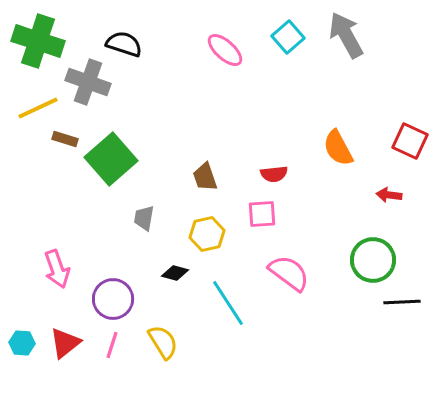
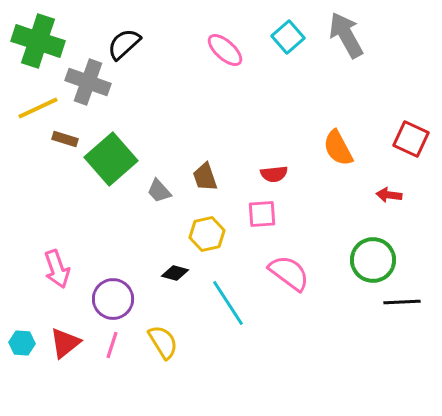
black semicircle: rotated 60 degrees counterclockwise
red square: moved 1 px right, 2 px up
gray trapezoid: moved 15 px right, 27 px up; rotated 52 degrees counterclockwise
